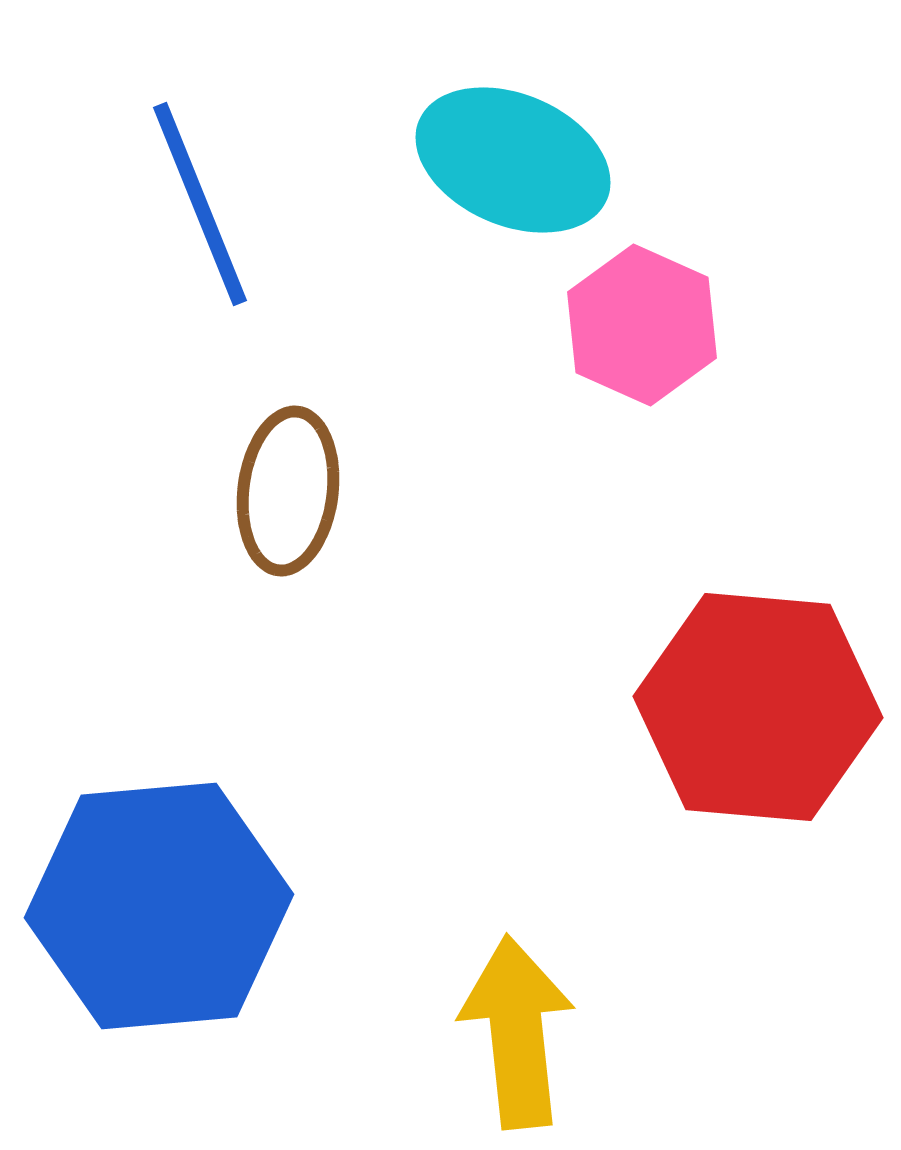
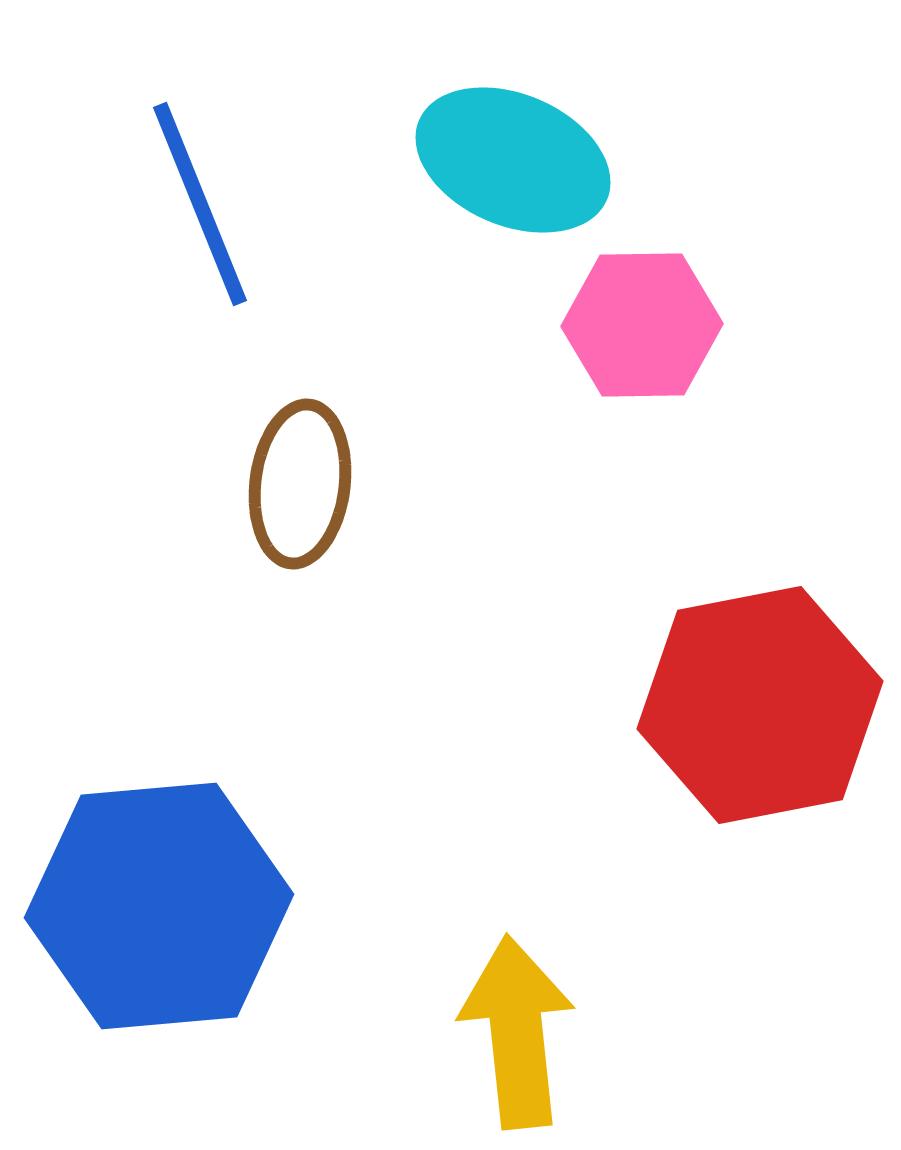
pink hexagon: rotated 25 degrees counterclockwise
brown ellipse: moved 12 px right, 7 px up
red hexagon: moved 2 px right, 2 px up; rotated 16 degrees counterclockwise
